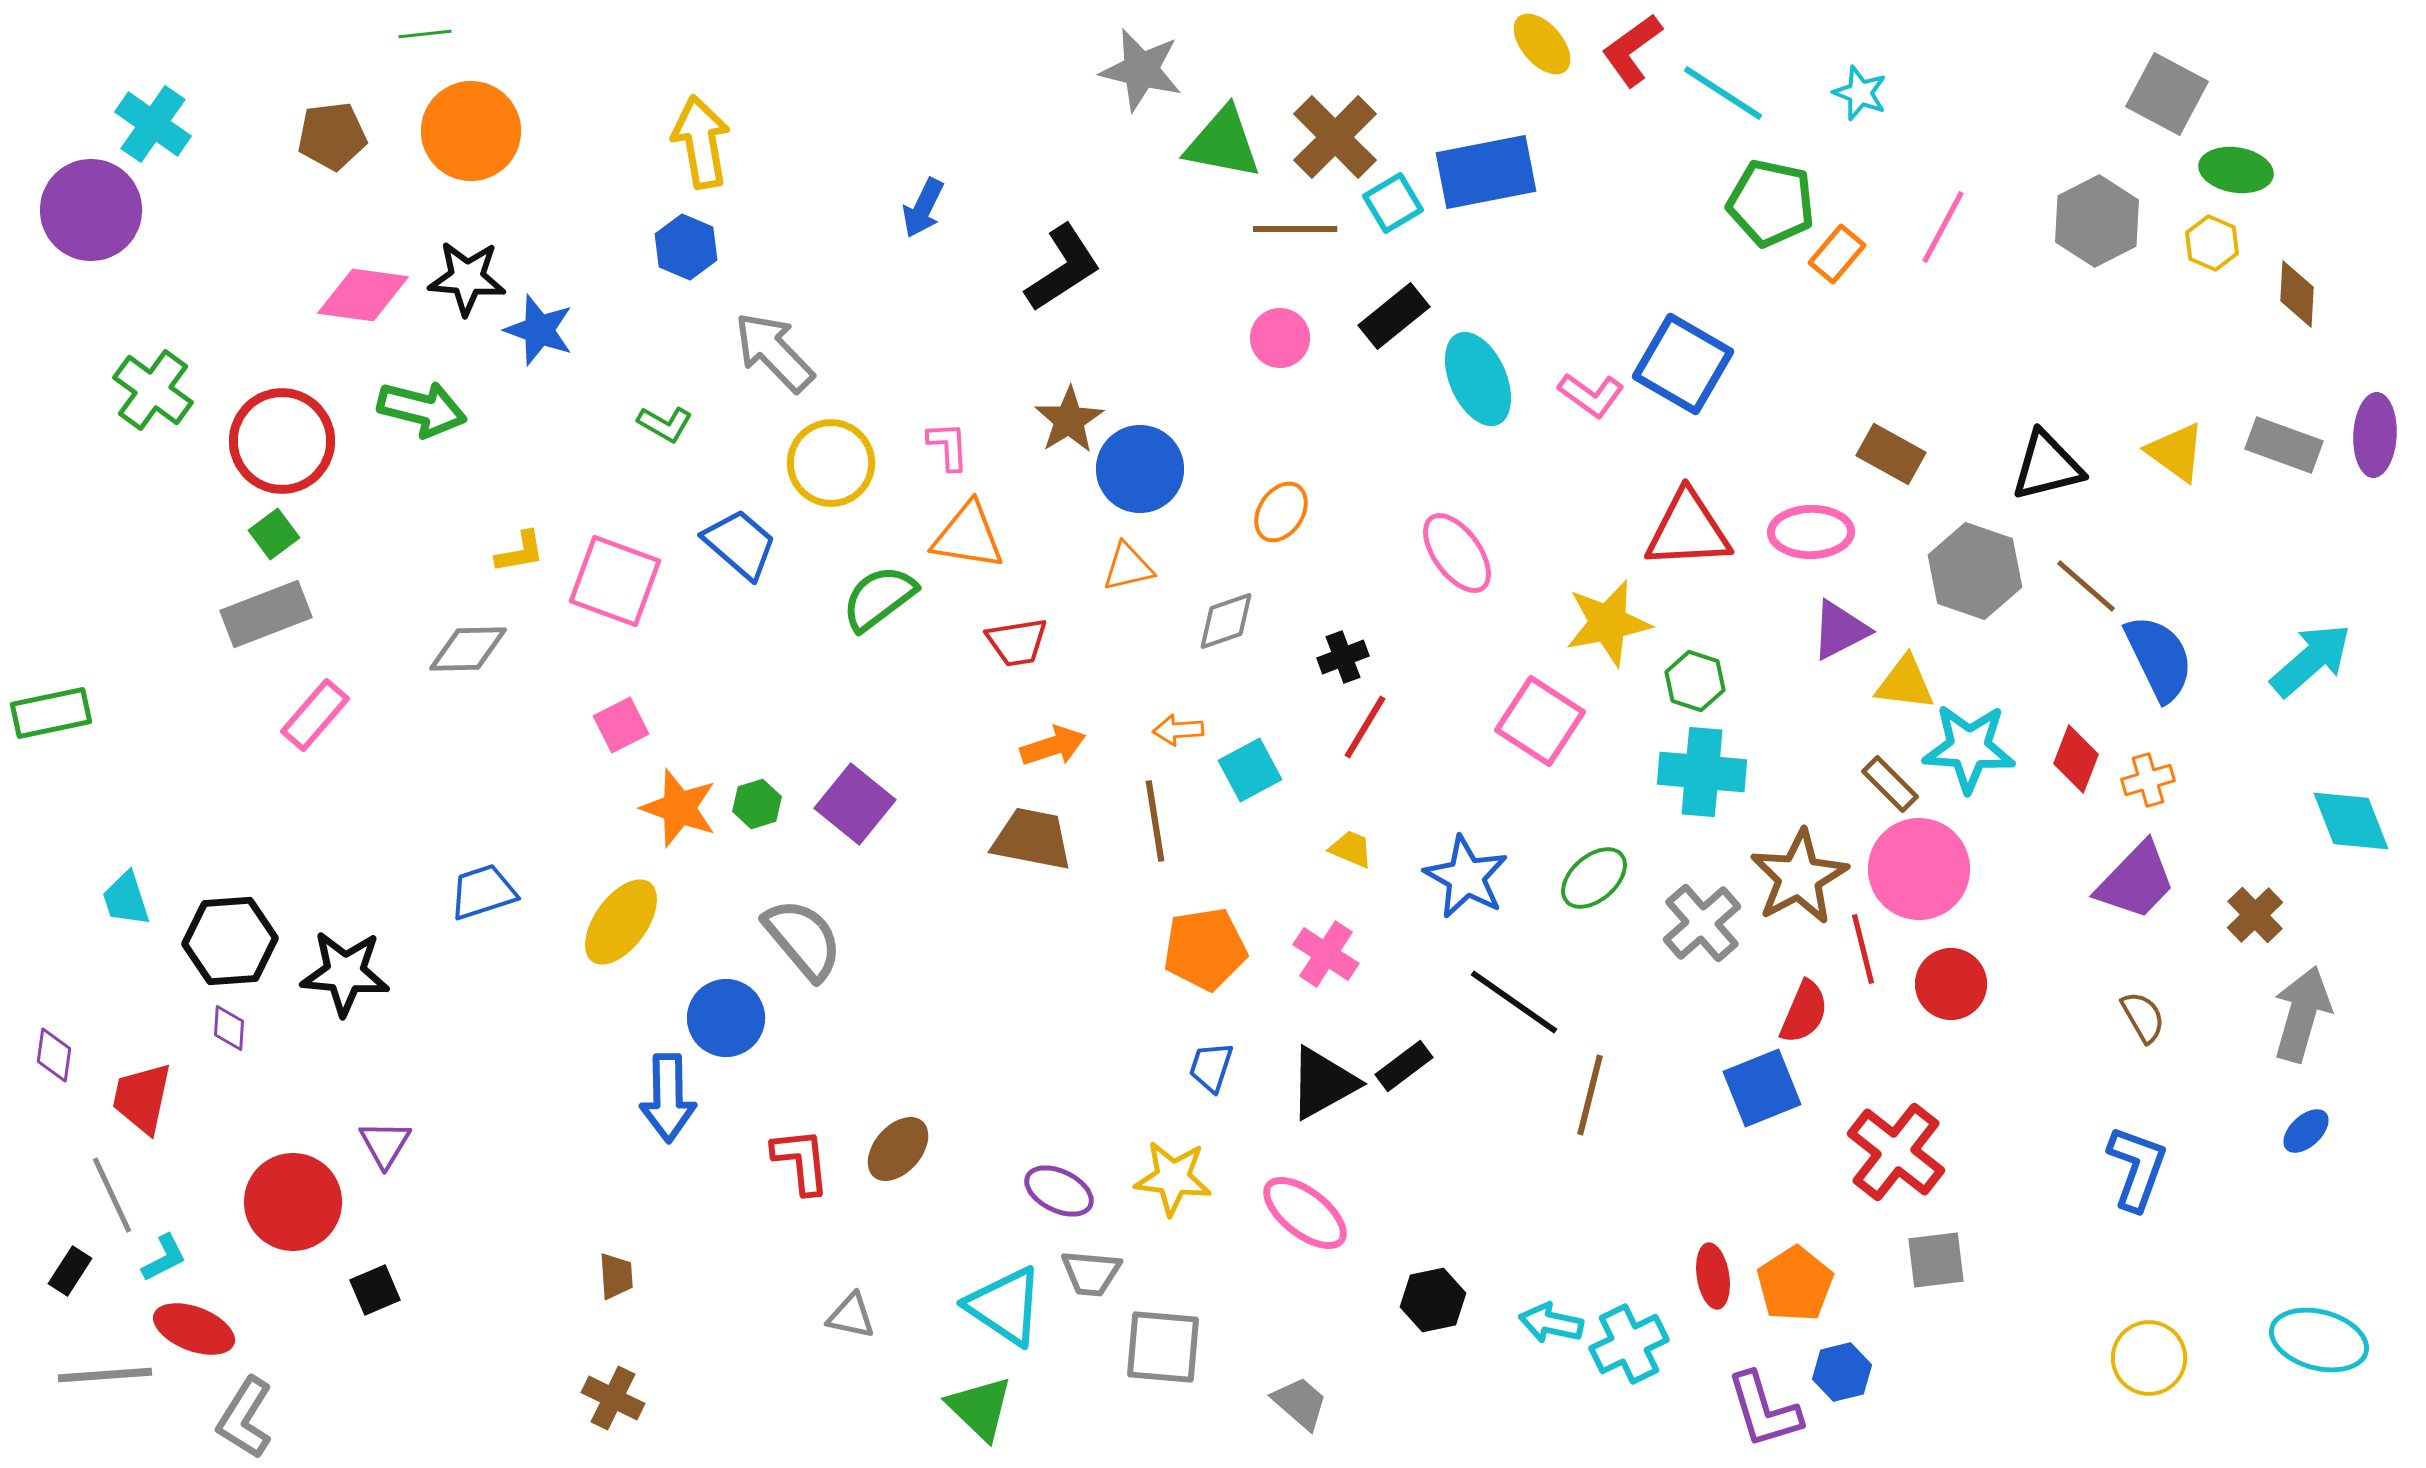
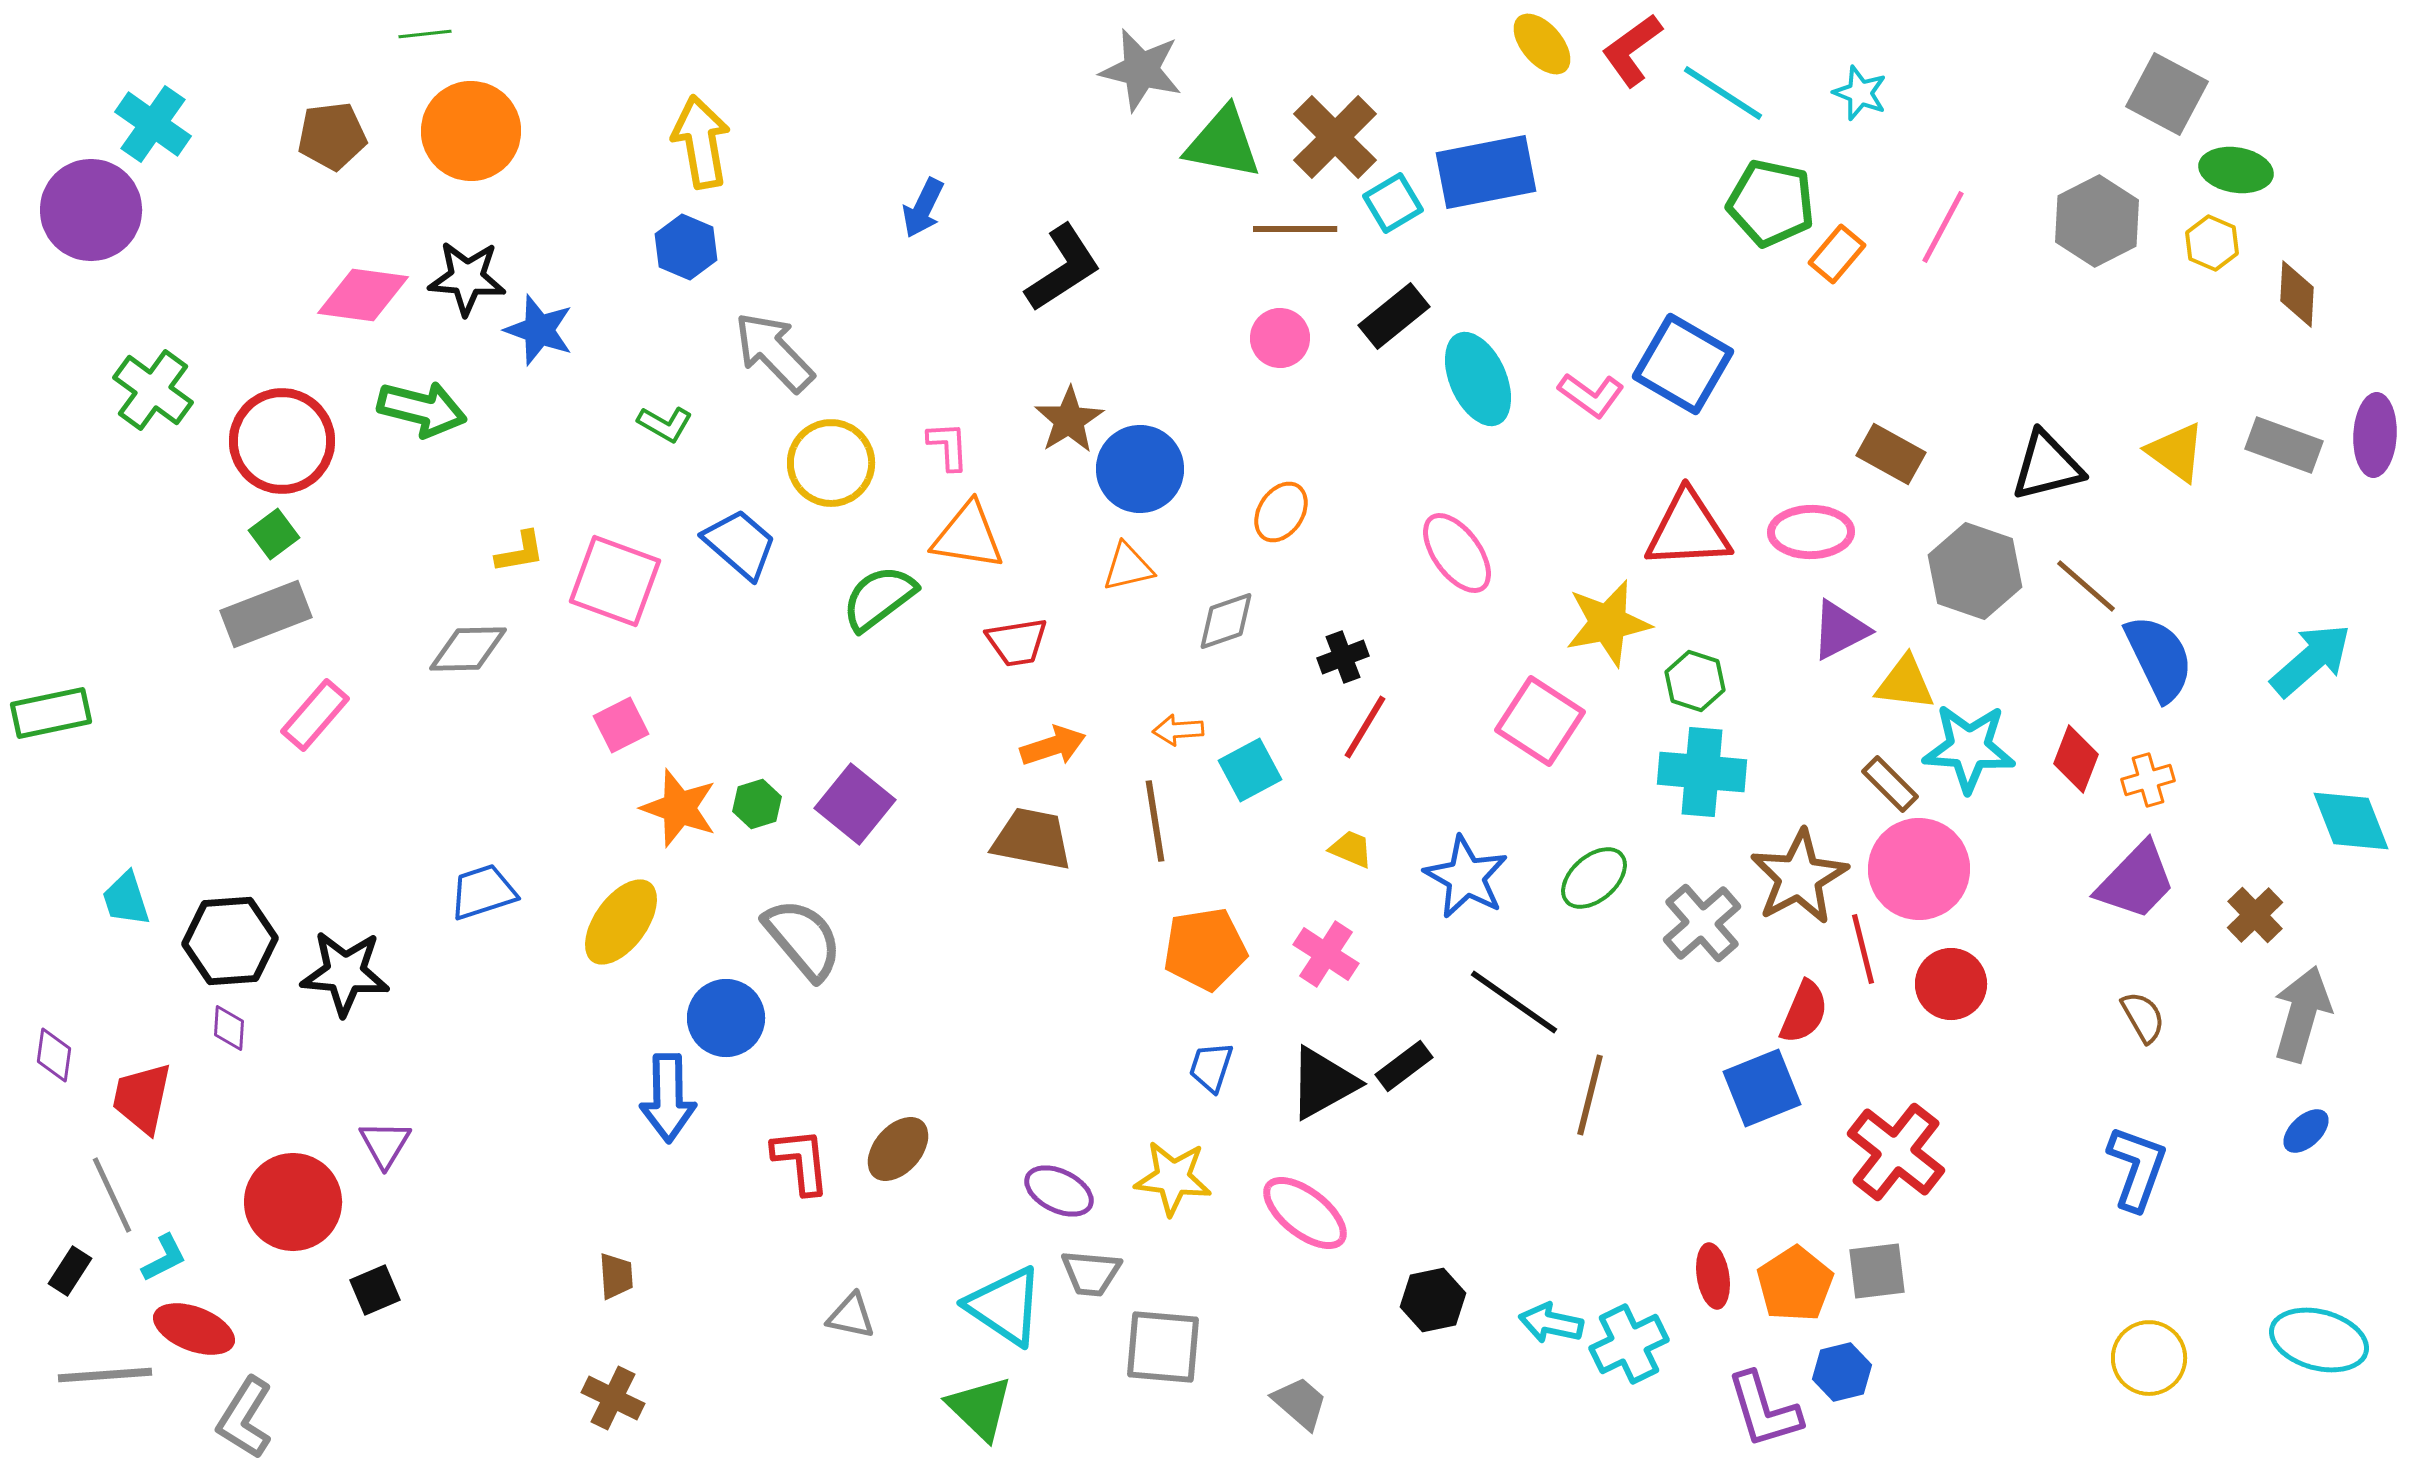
gray square at (1936, 1260): moved 59 px left, 11 px down
